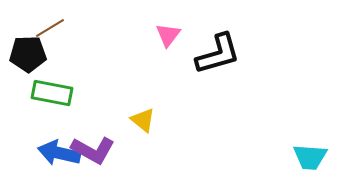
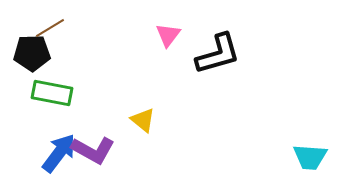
black pentagon: moved 4 px right, 1 px up
blue arrow: rotated 114 degrees clockwise
